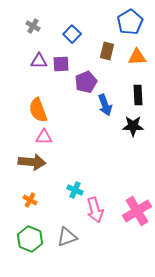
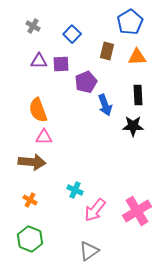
pink arrow: rotated 55 degrees clockwise
gray triangle: moved 22 px right, 14 px down; rotated 15 degrees counterclockwise
